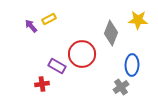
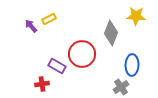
yellow star: moved 2 px left, 4 px up
